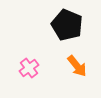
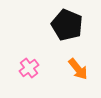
orange arrow: moved 1 px right, 3 px down
